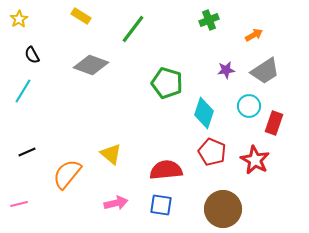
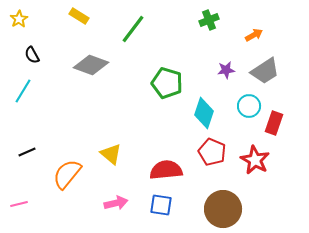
yellow rectangle: moved 2 px left
